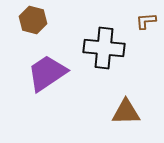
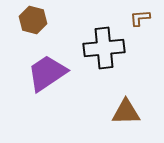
brown L-shape: moved 6 px left, 3 px up
black cross: rotated 12 degrees counterclockwise
